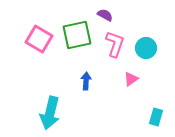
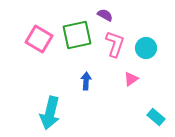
cyan rectangle: rotated 66 degrees counterclockwise
